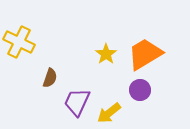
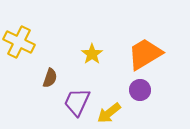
yellow star: moved 14 px left
